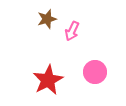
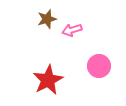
pink arrow: moved 1 px up; rotated 48 degrees clockwise
pink circle: moved 4 px right, 6 px up
